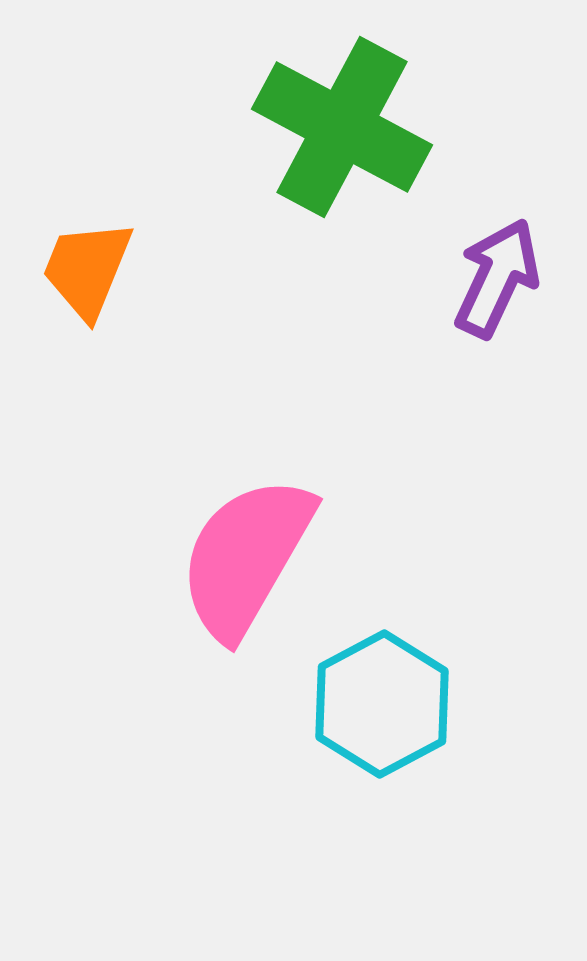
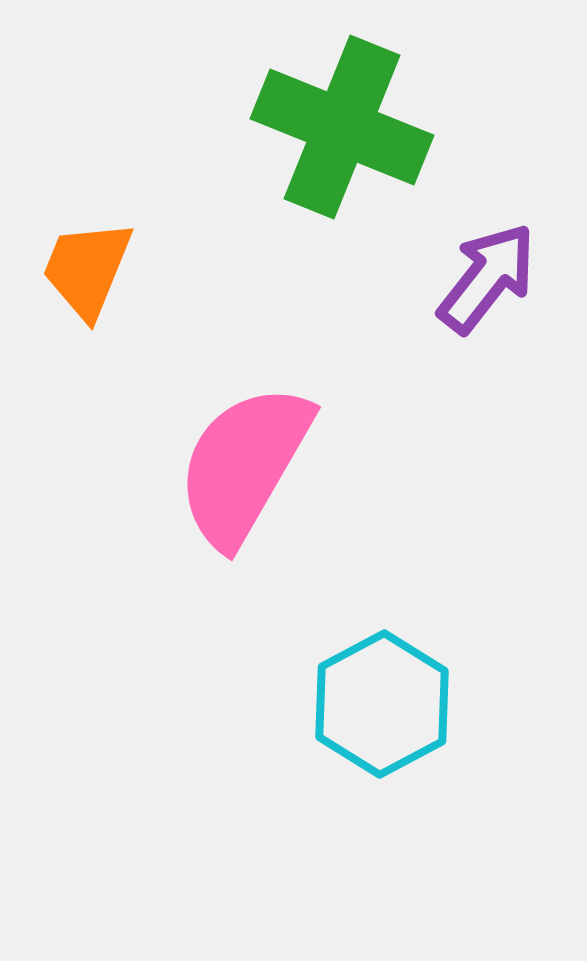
green cross: rotated 6 degrees counterclockwise
purple arrow: moved 10 px left; rotated 13 degrees clockwise
pink semicircle: moved 2 px left, 92 px up
